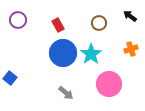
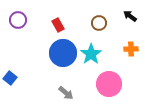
orange cross: rotated 16 degrees clockwise
